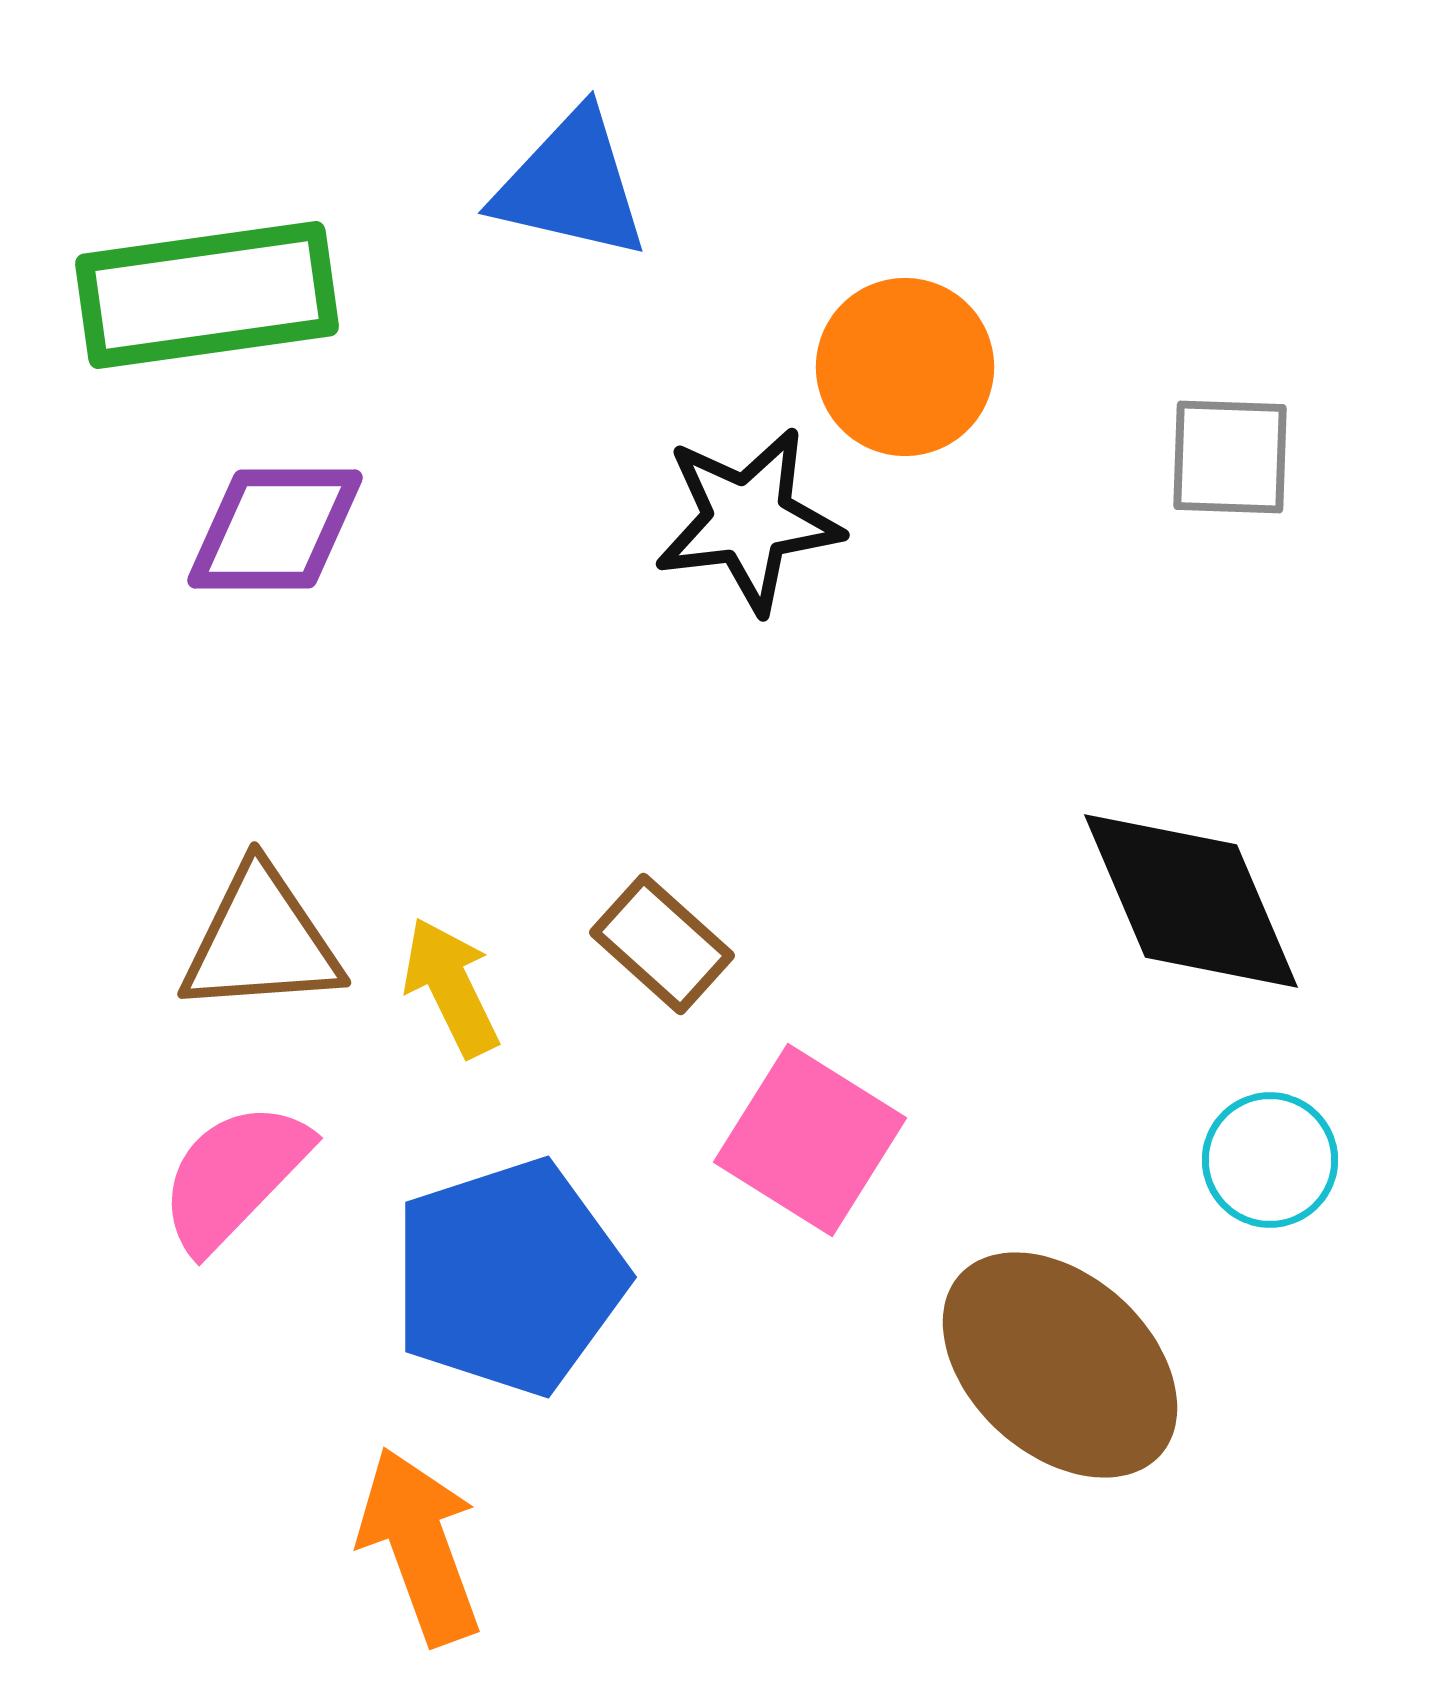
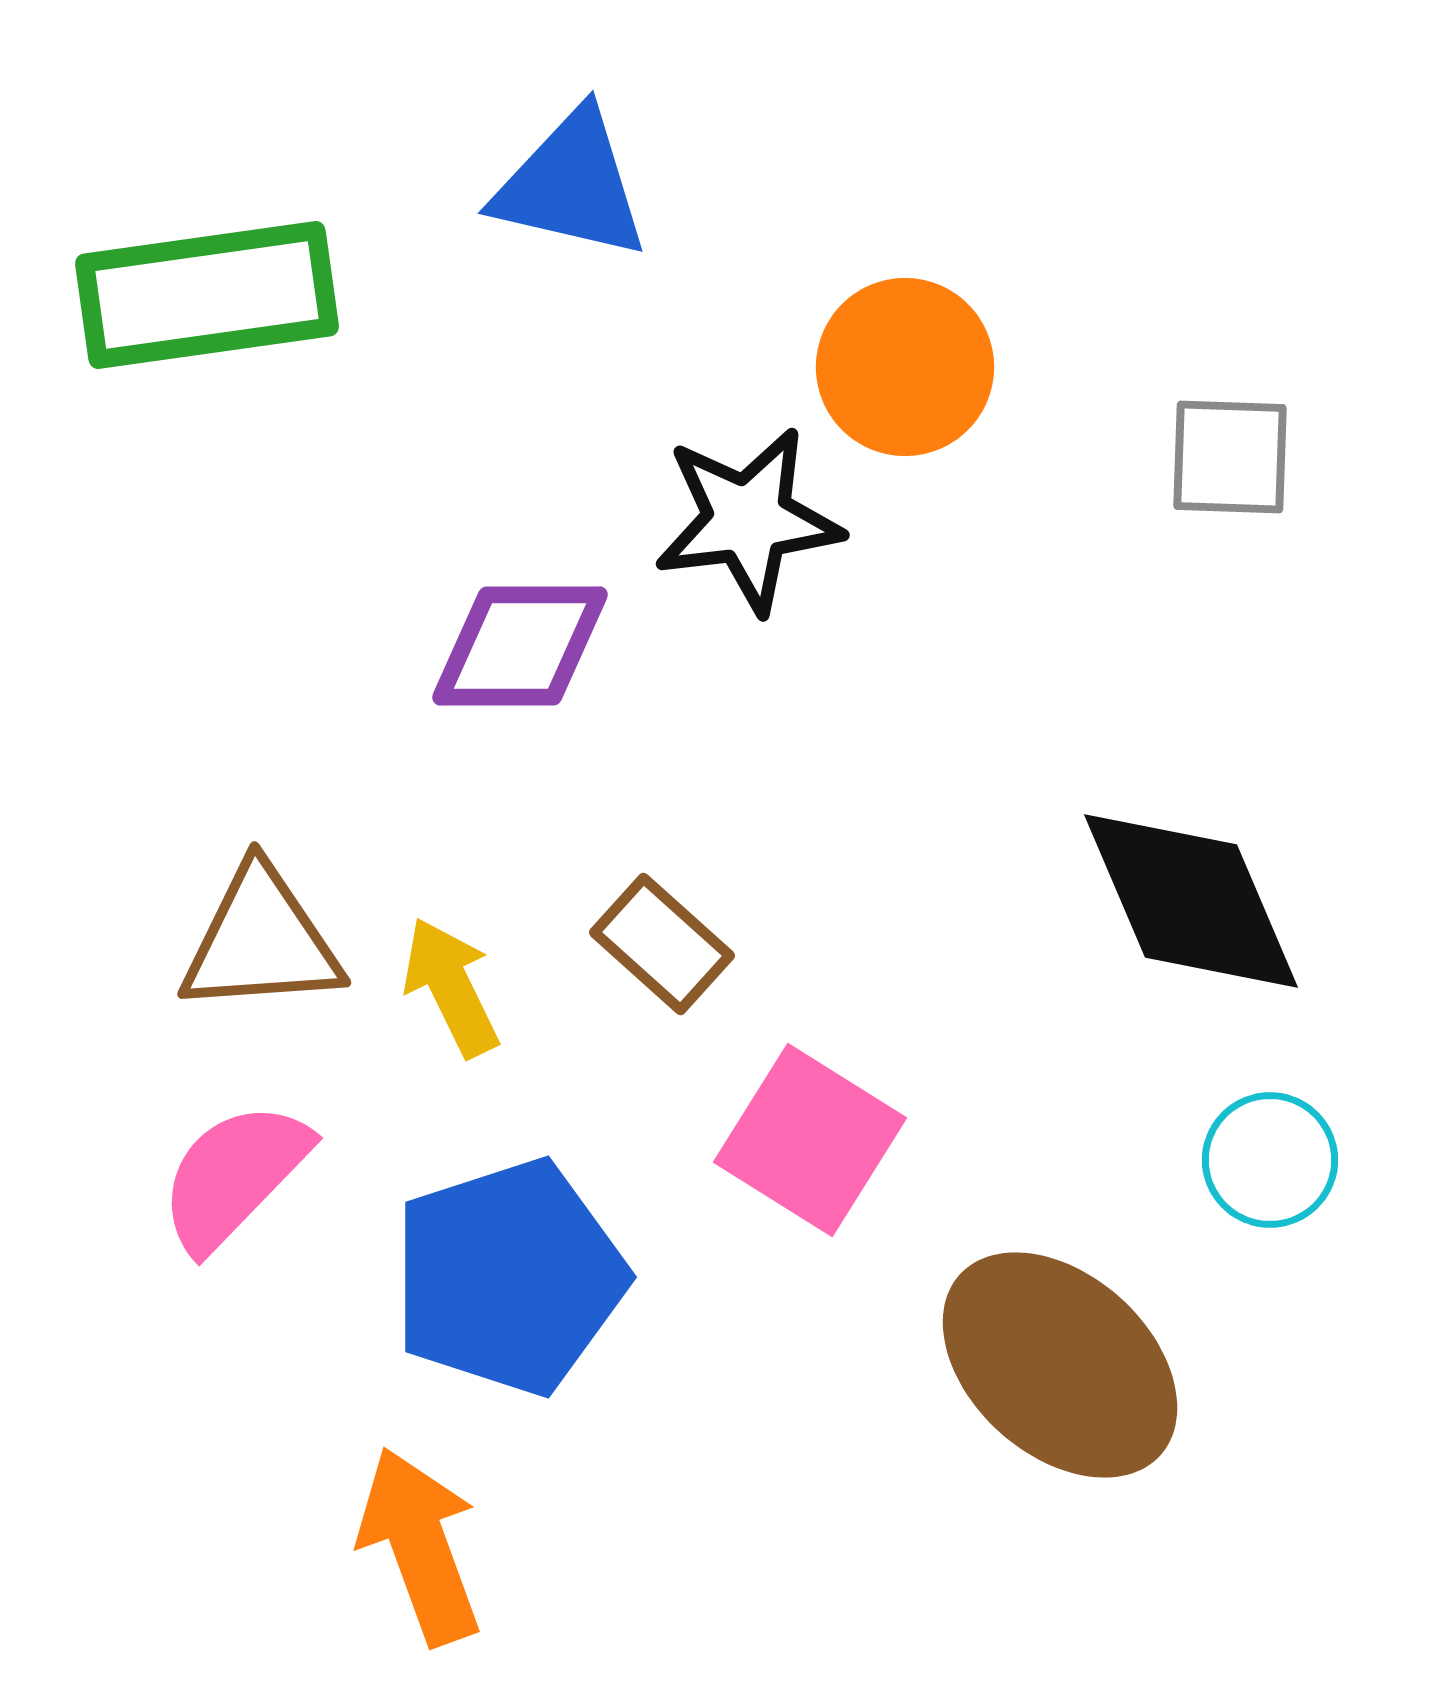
purple diamond: moved 245 px right, 117 px down
